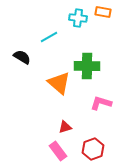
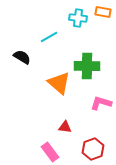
red triangle: rotated 24 degrees clockwise
pink rectangle: moved 8 px left, 1 px down
